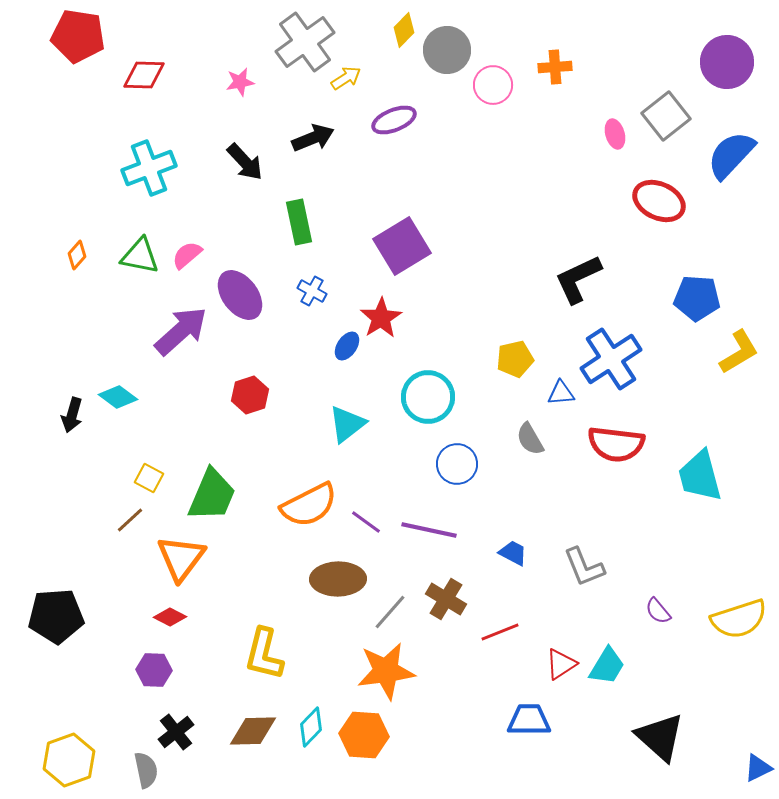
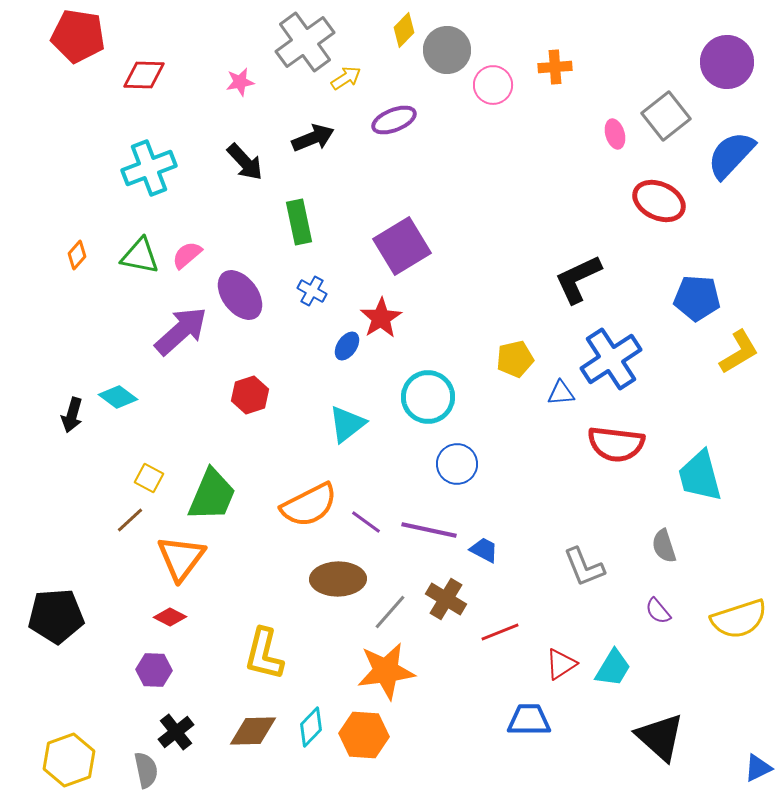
gray semicircle at (530, 439): moved 134 px right, 107 px down; rotated 12 degrees clockwise
blue trapezoid at (513, 553): moved 29 px left, 3 px up
cyan trapezoid at (607, 666): moved 6 px right, 2 px down
